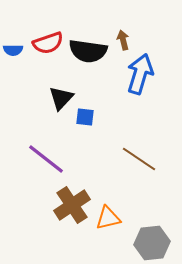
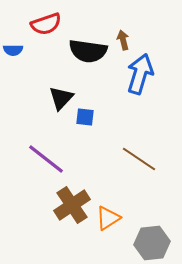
red semicircle: moved 2 px left, 19 px up
orange triangle: rotated 20 degrees counterclockwise
